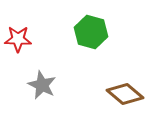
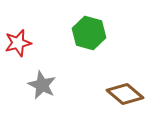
green hexagon: moved 2 px left, 1 px down
red star: moved 4 px down; rotated 16 degrees counterclockwise
